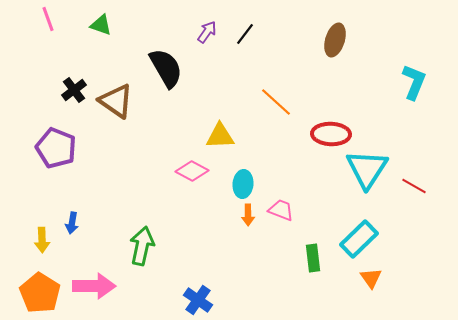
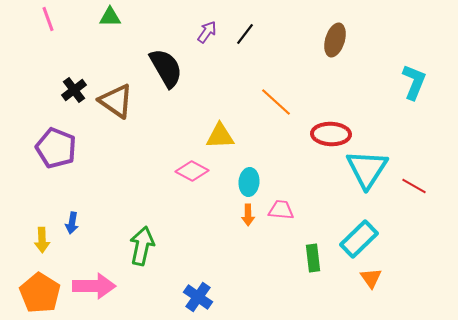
green triangle: moved 9 px right, 8 px up; rotated 20 degrees counterclockwise
cyan ellipse: moved 6 px right, 2 px up
pink trapezoid: rotated 16 degrees counterclockwise
blue cross: moved 3 px up
